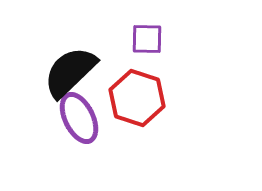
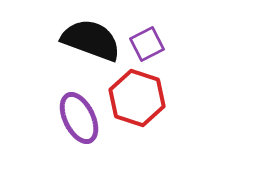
purple square: moved 5 px down; rotated 28 degrees counterclockwise
black semicircle: moved 21 px right, 32 px up; rotated 64 degrees clockwise
